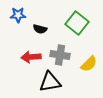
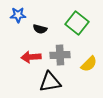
gray cross: rotated 12 degrees counterclockwise
